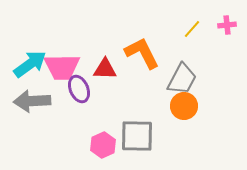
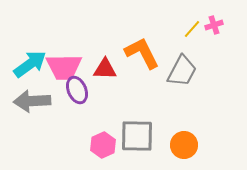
pink cross: moved 13 px left; rotated 12 degrees counterclockwise
pink trapezoid: moved 2 px right
gray trapezoid: moved 8 px up
purple ellipse: moved 2 px left, 1 px down
orange circle: moved 39 px down
